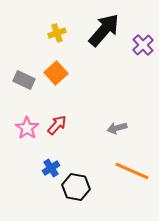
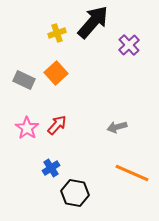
black arrow: moved 11 px left, 8 px up
purple cross: moved 14 px left
gray arrow: moved 1 px up
orange line: moved 2 px down
black hexagon: moved 1 px left, 6 px down
